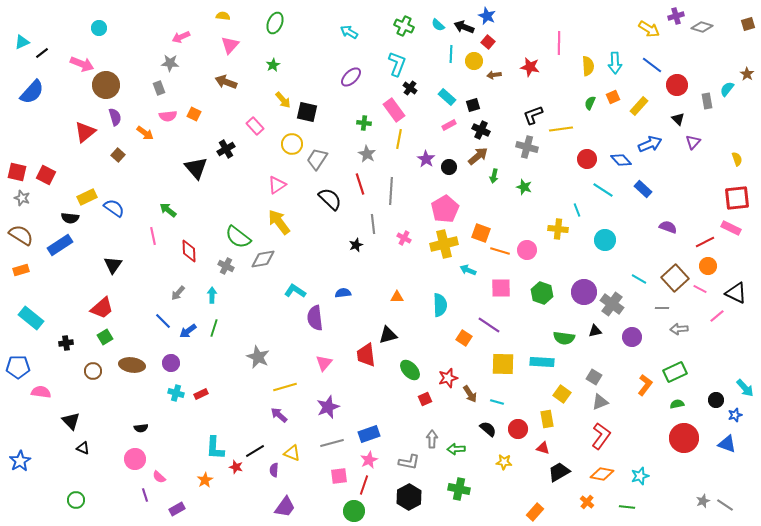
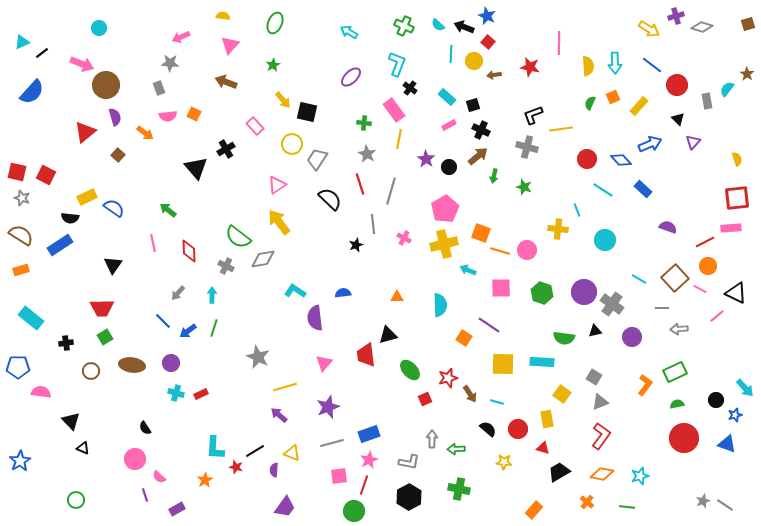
gray line at (391, 191): rotated 12 degrees clockwise
pink rectangle at (731, 228): rotated 30 degrees counterclockwise
pink line at (153, 236): moved 7 px down
red trapezoid at (102, 308): rotated 40 degrees clockwise
brown circle at (93, 371): moved 2 px left
black semicircle at (141, 428): moved 4 px right; rotated 64 degrees clockwise
orange rectangle at (535, 512): moved 1 px left, 2 px up
